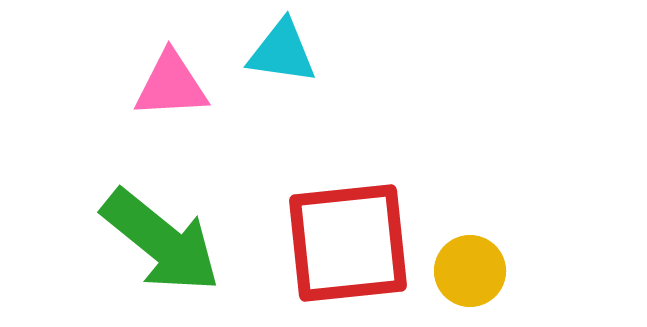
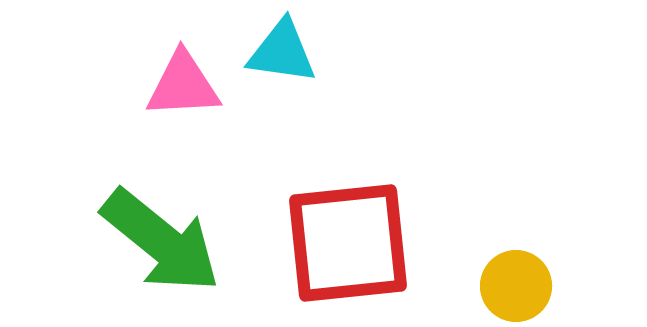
pink triangle: moved 12 px right
yellow circle: moved 46 px right, 15 px down
